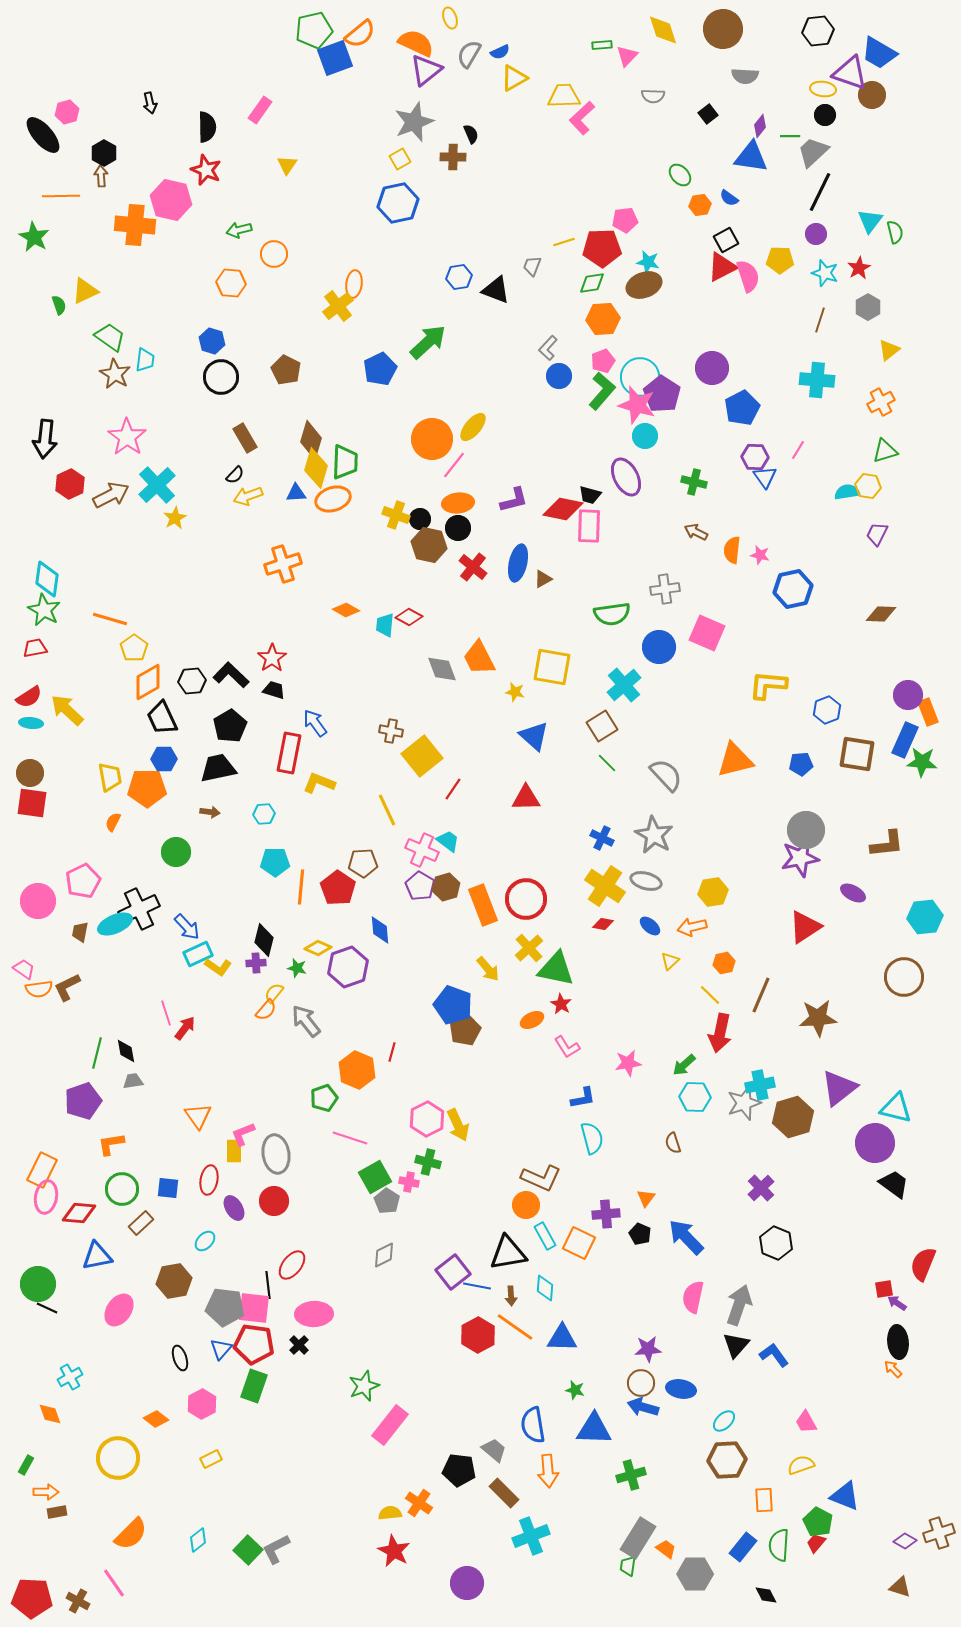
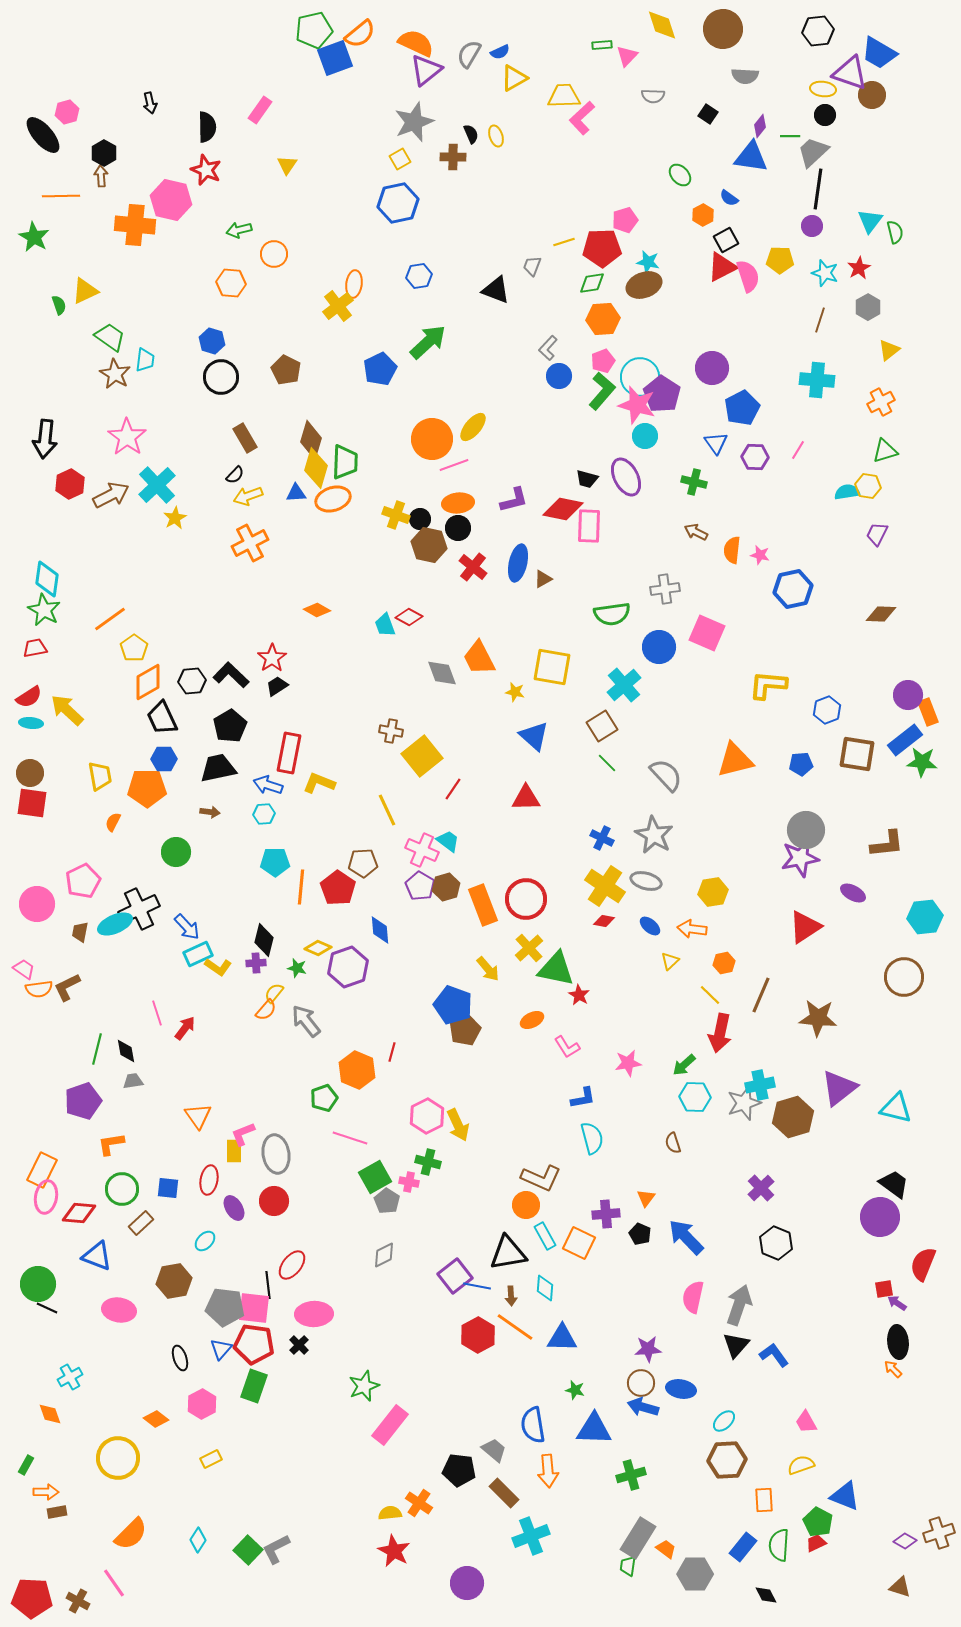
yellow ellipse at (450, 18): moved 46 px right, 118 px down
yellow diamond at (663, 30): moved 1 px left, 5 px up
black square at (708, 114): rotated 18 degrees counterclockwise
black line at (820, 192): moved 2 px left, 3 px up; rotated 18 degrees counterclockwise
orange hexagon at (700, 205): moved 3 px right, 10 px down; rotated 20 degrees counterclockwise
pink pentagon at (625, 220): rotated 10 degrees counterclockwise
purple circle at (816, 234): moved 4 px left, 8 px up
blue hexagon at (459, 277): moved 40 px left, 1 px up
pink line at (454, 465): rotated 32 degrees clockwise
blue triangle at (765, 477): moved 49 px left, 34 px up
black trapezoid at (590, 495): moved 3 px left, 16 px up
orange cross at (283, 564): moved 33 px left, 21 px up; rotated 9 degrees counterclockwise
orange diamond at (346, 610): moved 29 px left
orange line at (110, 619): rotated 52 degrees counterclockwise
cyan trapezoid at (385, 625): rotated 25 degrees counterclockwise
gray diamond at (442, 669): moved 4 px down
black trapezoid at (274, 690): moved 3 px right, 4 px up; rotated 50 degrees counterclockwise
blue arrow at (315, 723): moved 47 px left, 62 px down; rotated 36 degrees counterclockwise
blue rectangle at (905, 740): rotated 28 degrees clockwise
yellow trapezoid at (110, 777): moved 10 px left, 1 px up
pink circle at (38, 901): moved 1 px left, 3 px down
red diamond at (603, 924): moved 1 px right, 3 px up
orange arrow at (692, 927): moved 2 px down; rotated 20 degrees clockwise
red star at (561, 1004): moved 18 px right, 9 px up
pink line at (166, 1013): moved 9 px left
brown star at (818, 1018): rotated 9 degrees clockwise
green line at (97, 1053): moved 4 px up
pink hexagon at (427, 1119): moved 3 px up
purple circle at (875, 1143): moved 5 px right, 74 px down
blue triangle at (97, 1256): rotated 32 degrees clockwise
purple square at (453, 1272): moved 2 px right, 4 px down
pink ellipse at (119, 1310): rotated 64 degrees clockwise
cyan diamond at (198, 1540): rotated 20 degrees counterclockwise
red trapezoid at (816, 1543): rotated 25 degrees clockwise
